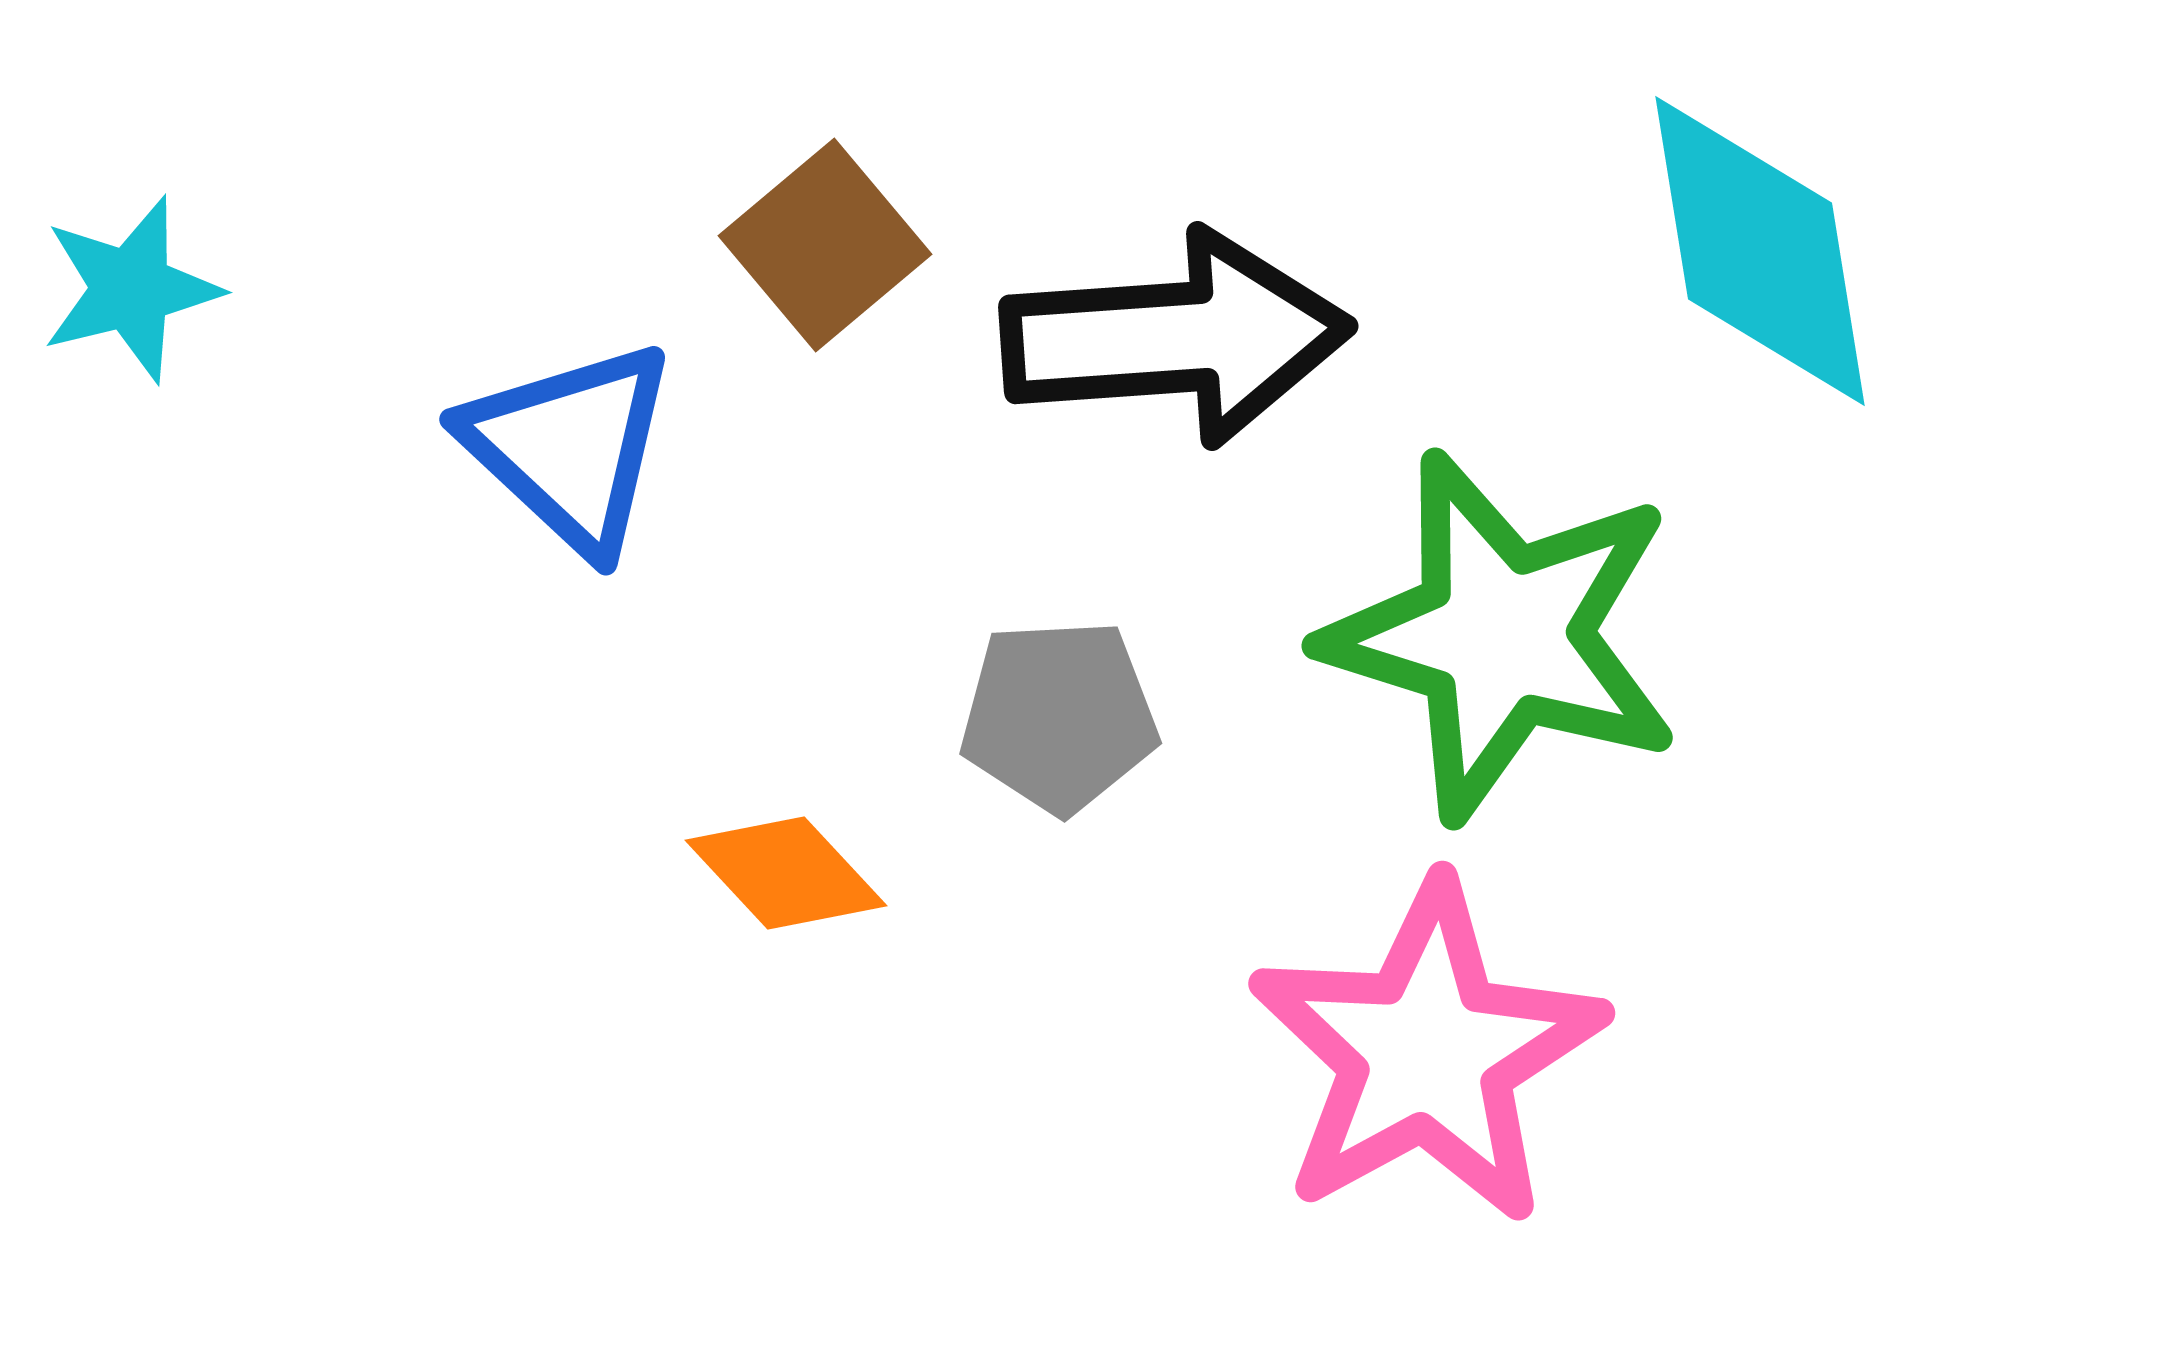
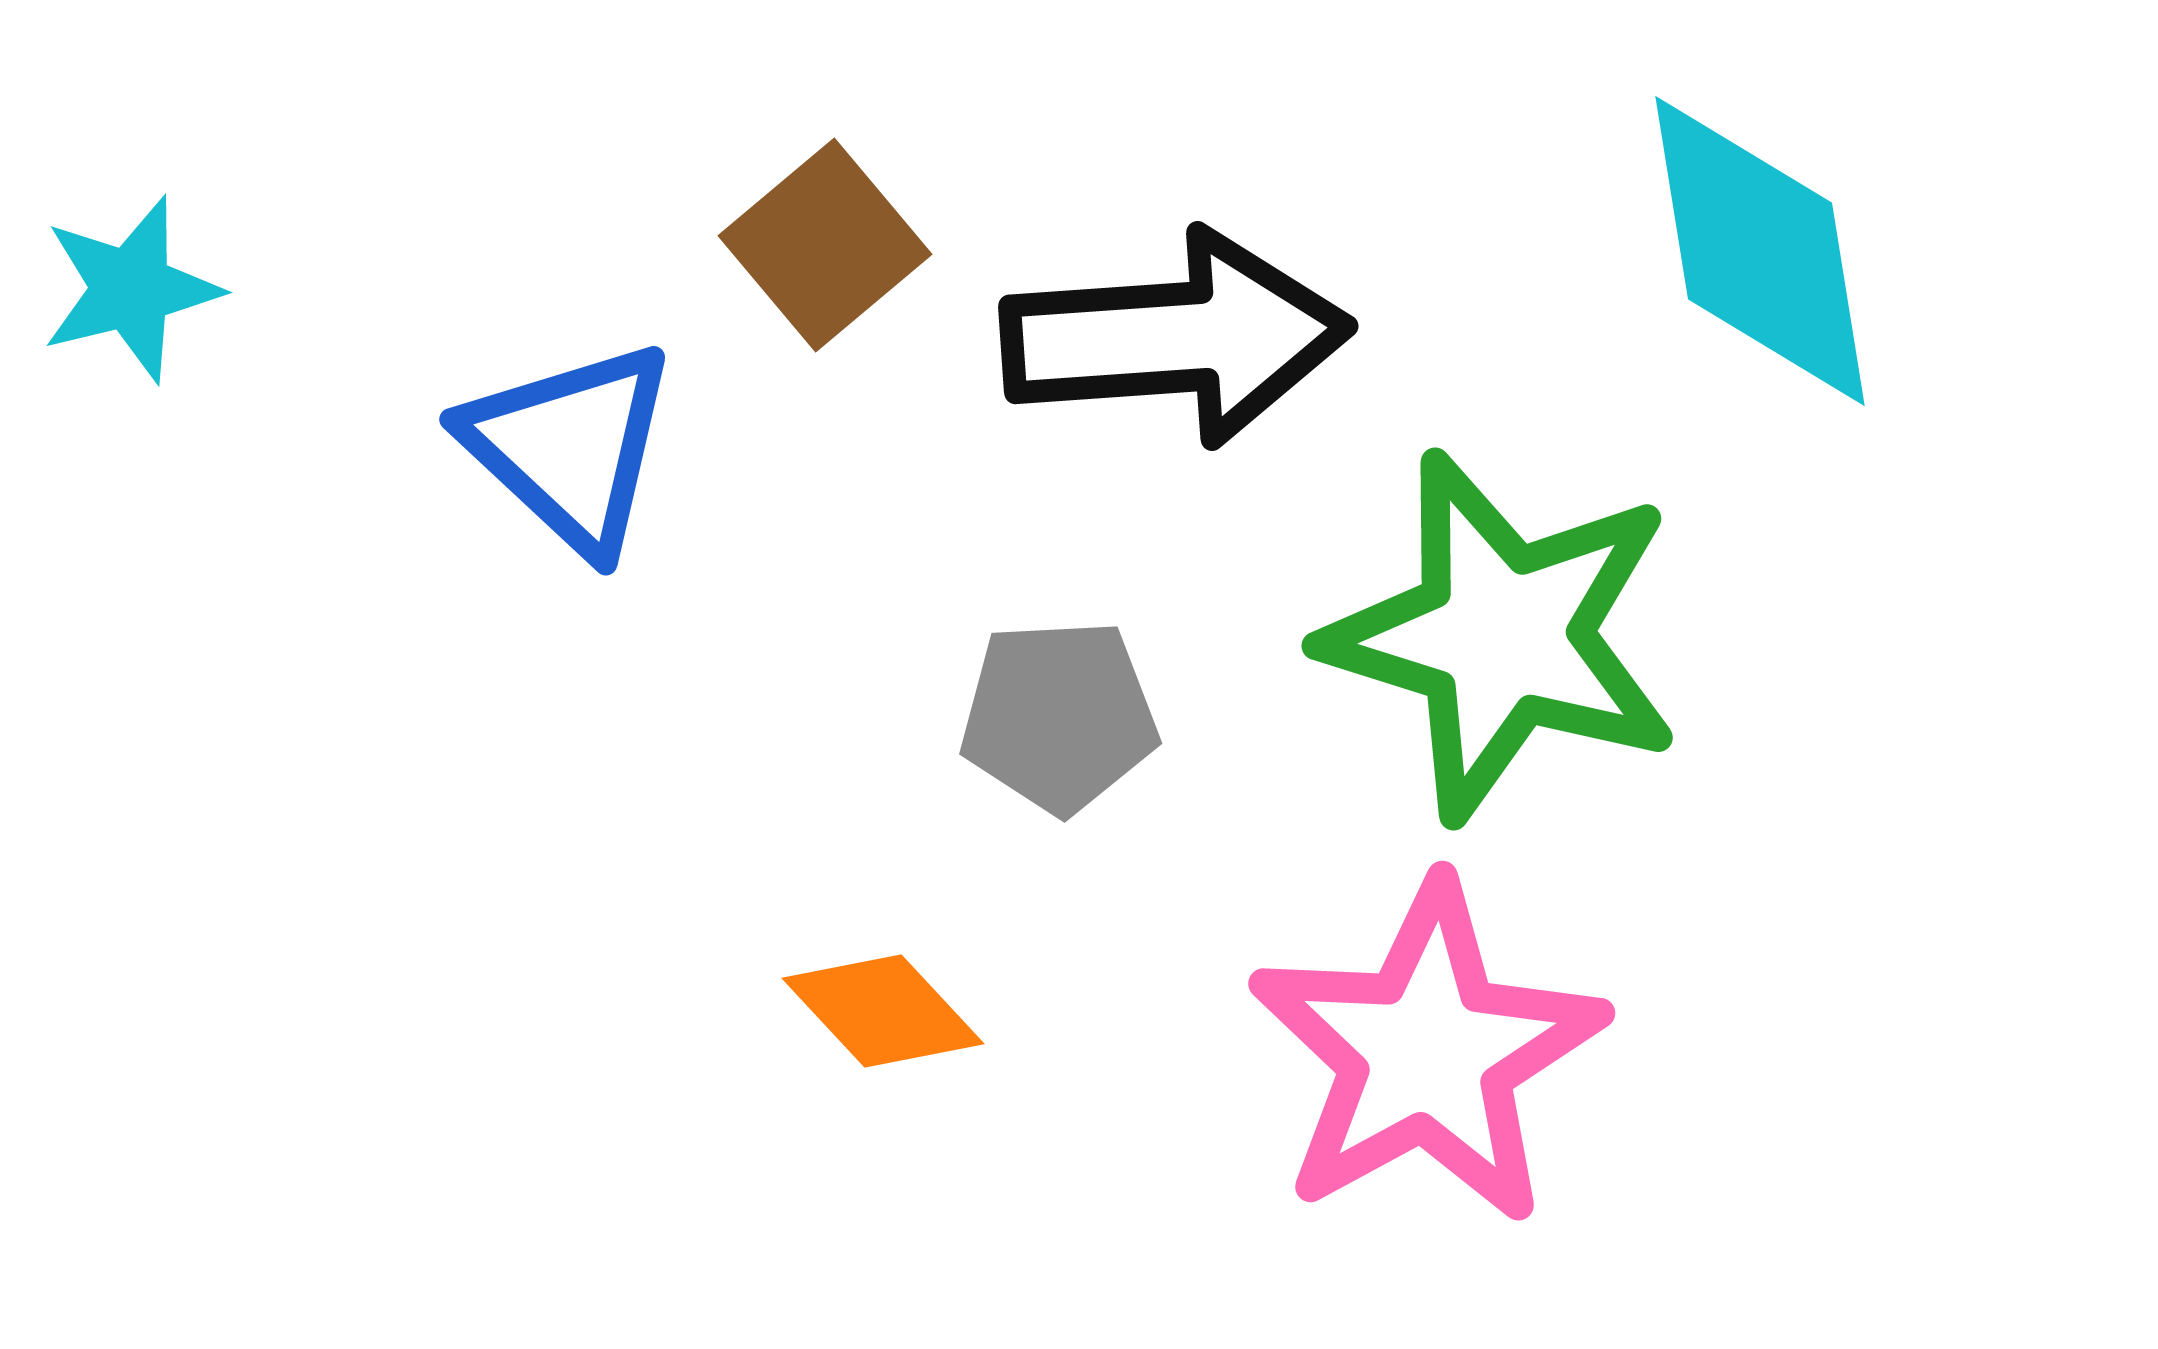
orange diamond: moved 97 px right, 138 px down
